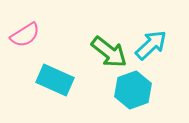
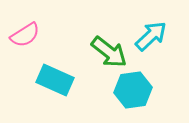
cyan arrow: moved 9 px up
cyan hexagon: rotated 12 degrees clockwise
